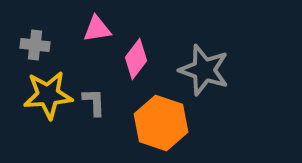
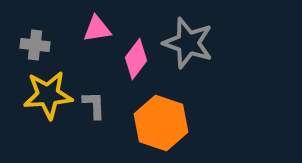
gray star: moved 16 px left, 27 px up
gray L-shape: moved 3 px down
